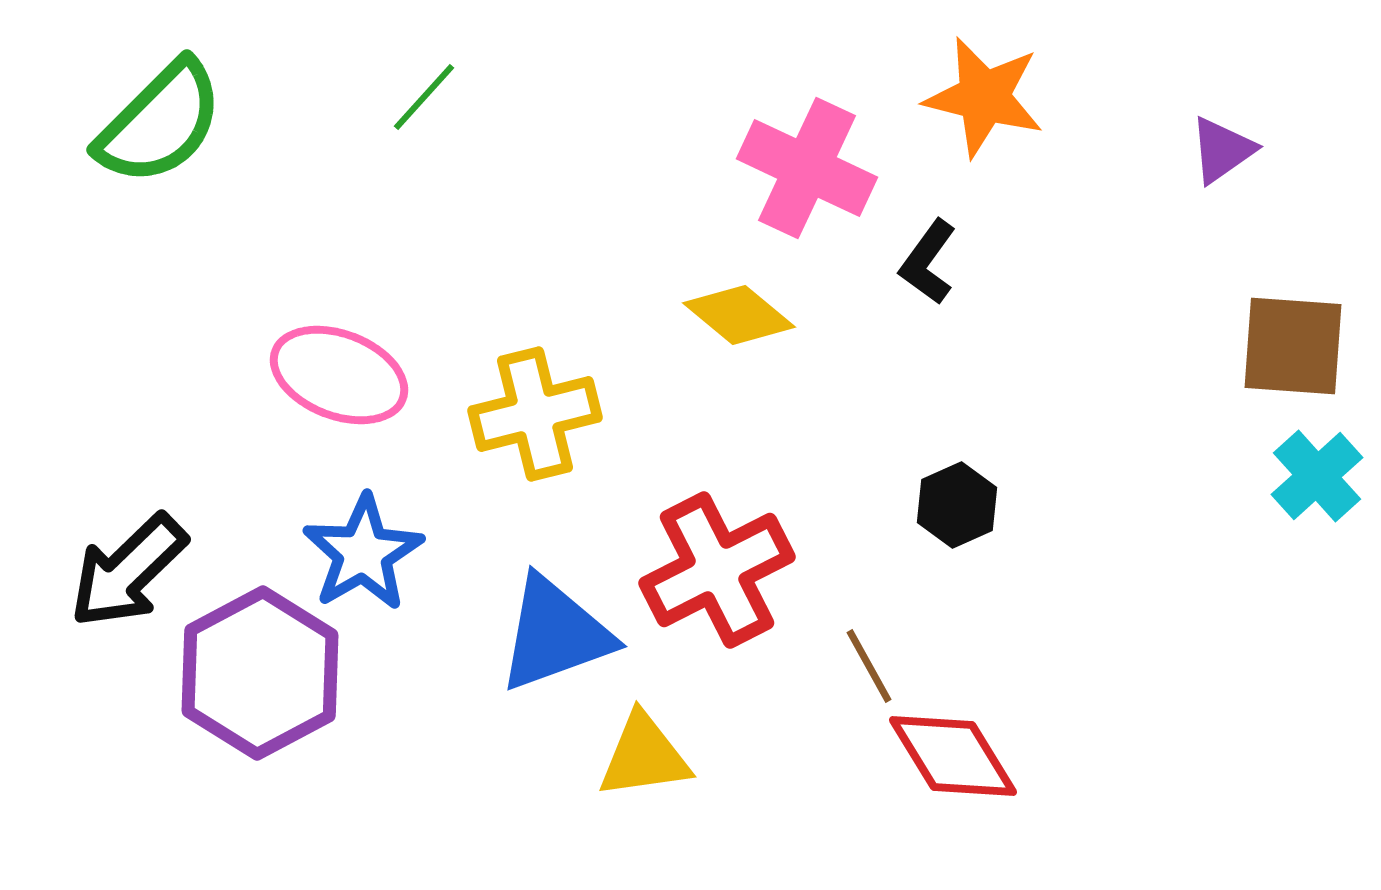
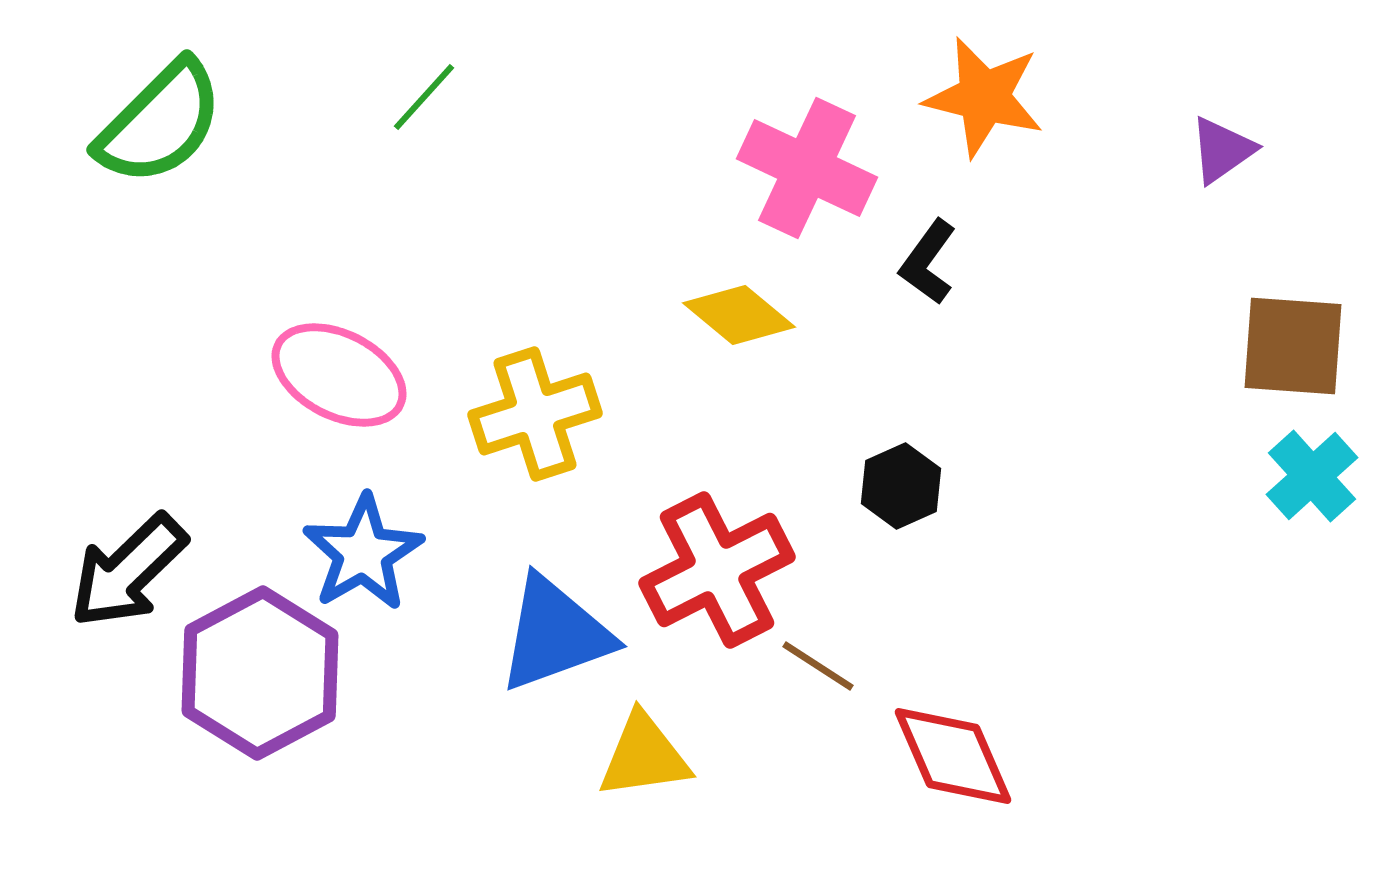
pink ellipse: rotated 6 degrees clockwise
yellow cross: rotated 4 degrees counterclockwise
cyan cross: moved 5 px left
black hexagon: moved 56 px left, 19 px up
brown line: moved 51 px left; rotated 28 degrees counterclockwise
red diamond: rotated 8 degrees clockwise
